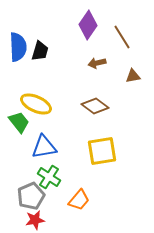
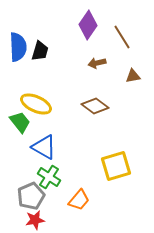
green trapezoid: moved 1 px right
blue triangle: rotated 40 degrees clockwise
yellow square: moved 14 px right, 15 px down; rotated 8 degrees counterclockwise
